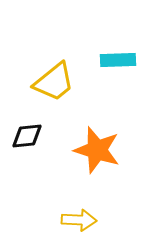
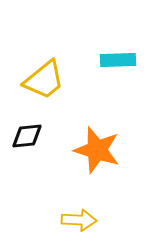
yellow trapezoid: moved 10 px left, 2 px up
